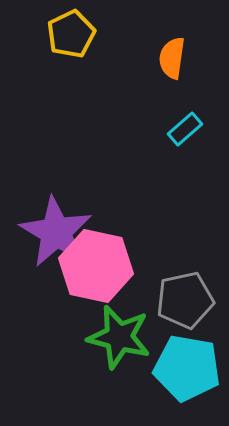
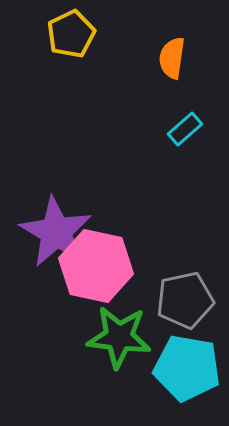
green star: rotated 8 degrees counterclockwise
